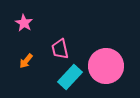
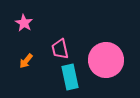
pink circle: moved 6 px up
cyan rectangle: rotated 55 degrees counterclockwise
